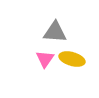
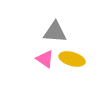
pink triangle: rotated 30 degrees counterclockwise
